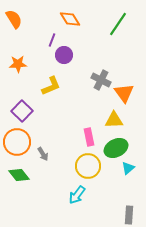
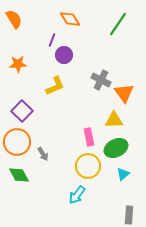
yellow L-shape: moved 4 px right
cyan triangle: moved 5 px left, 6 px down
green diamond: rotated 10 degrees clockwise
